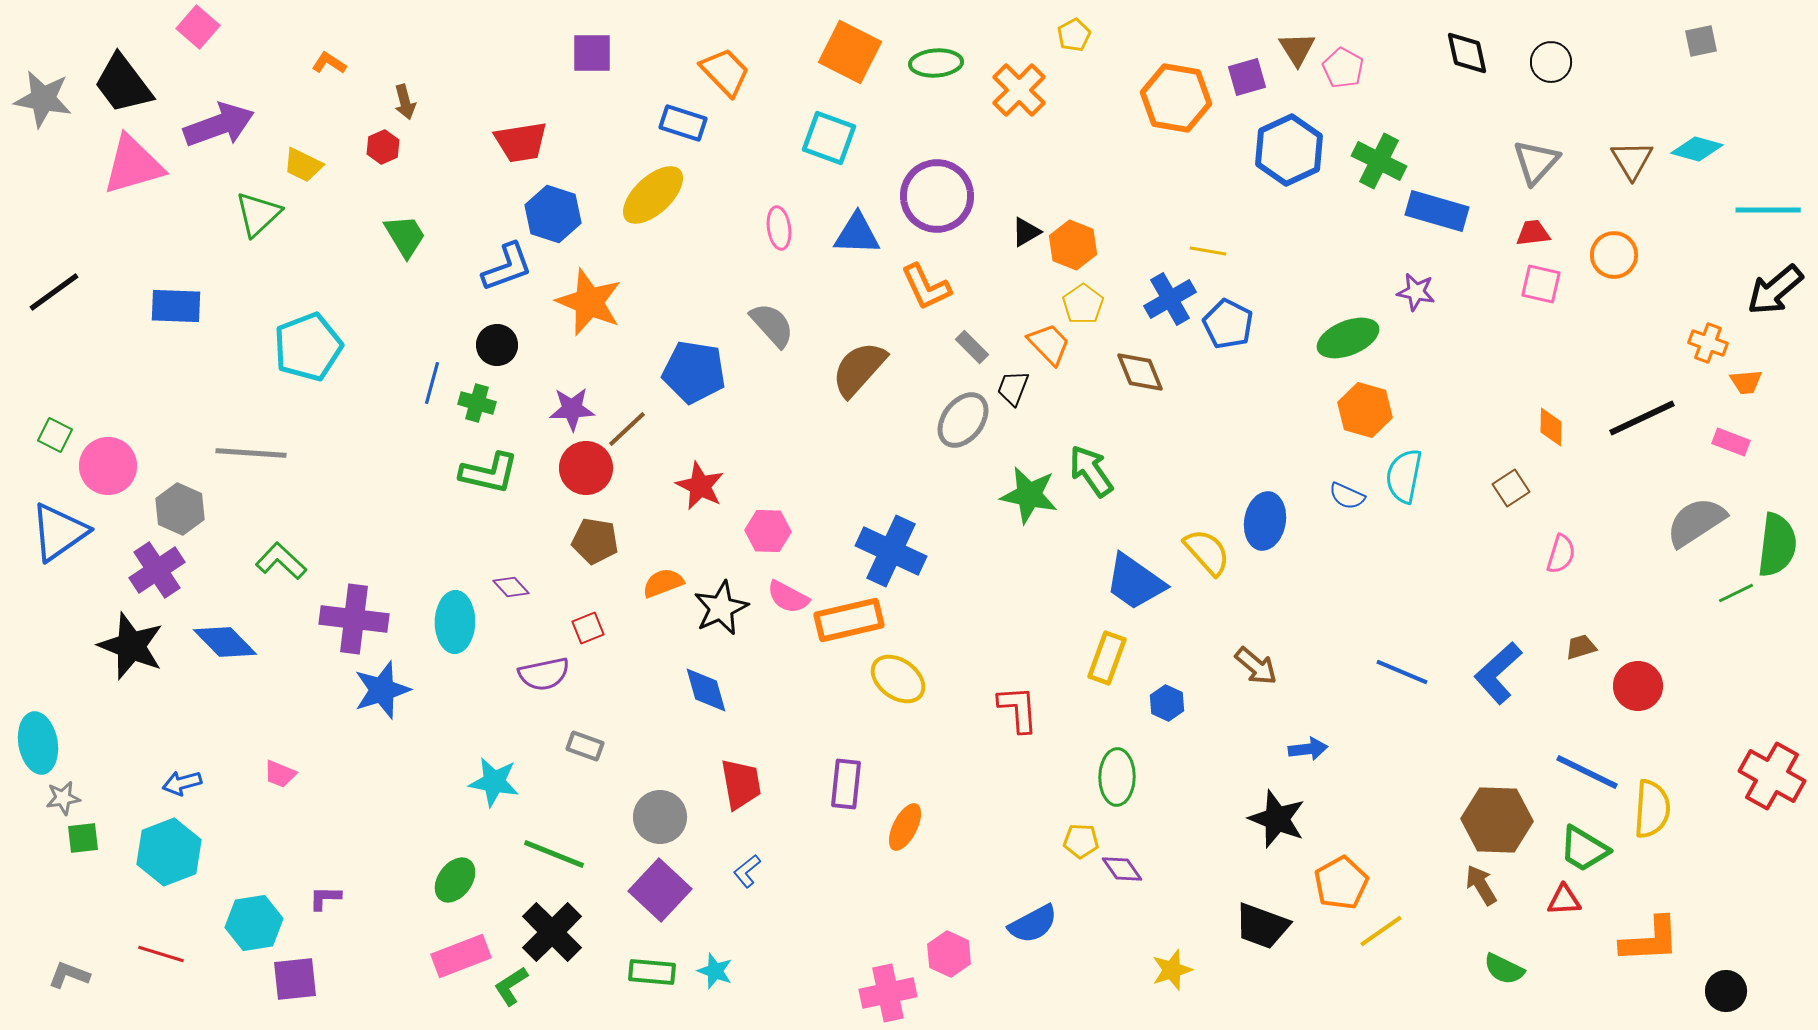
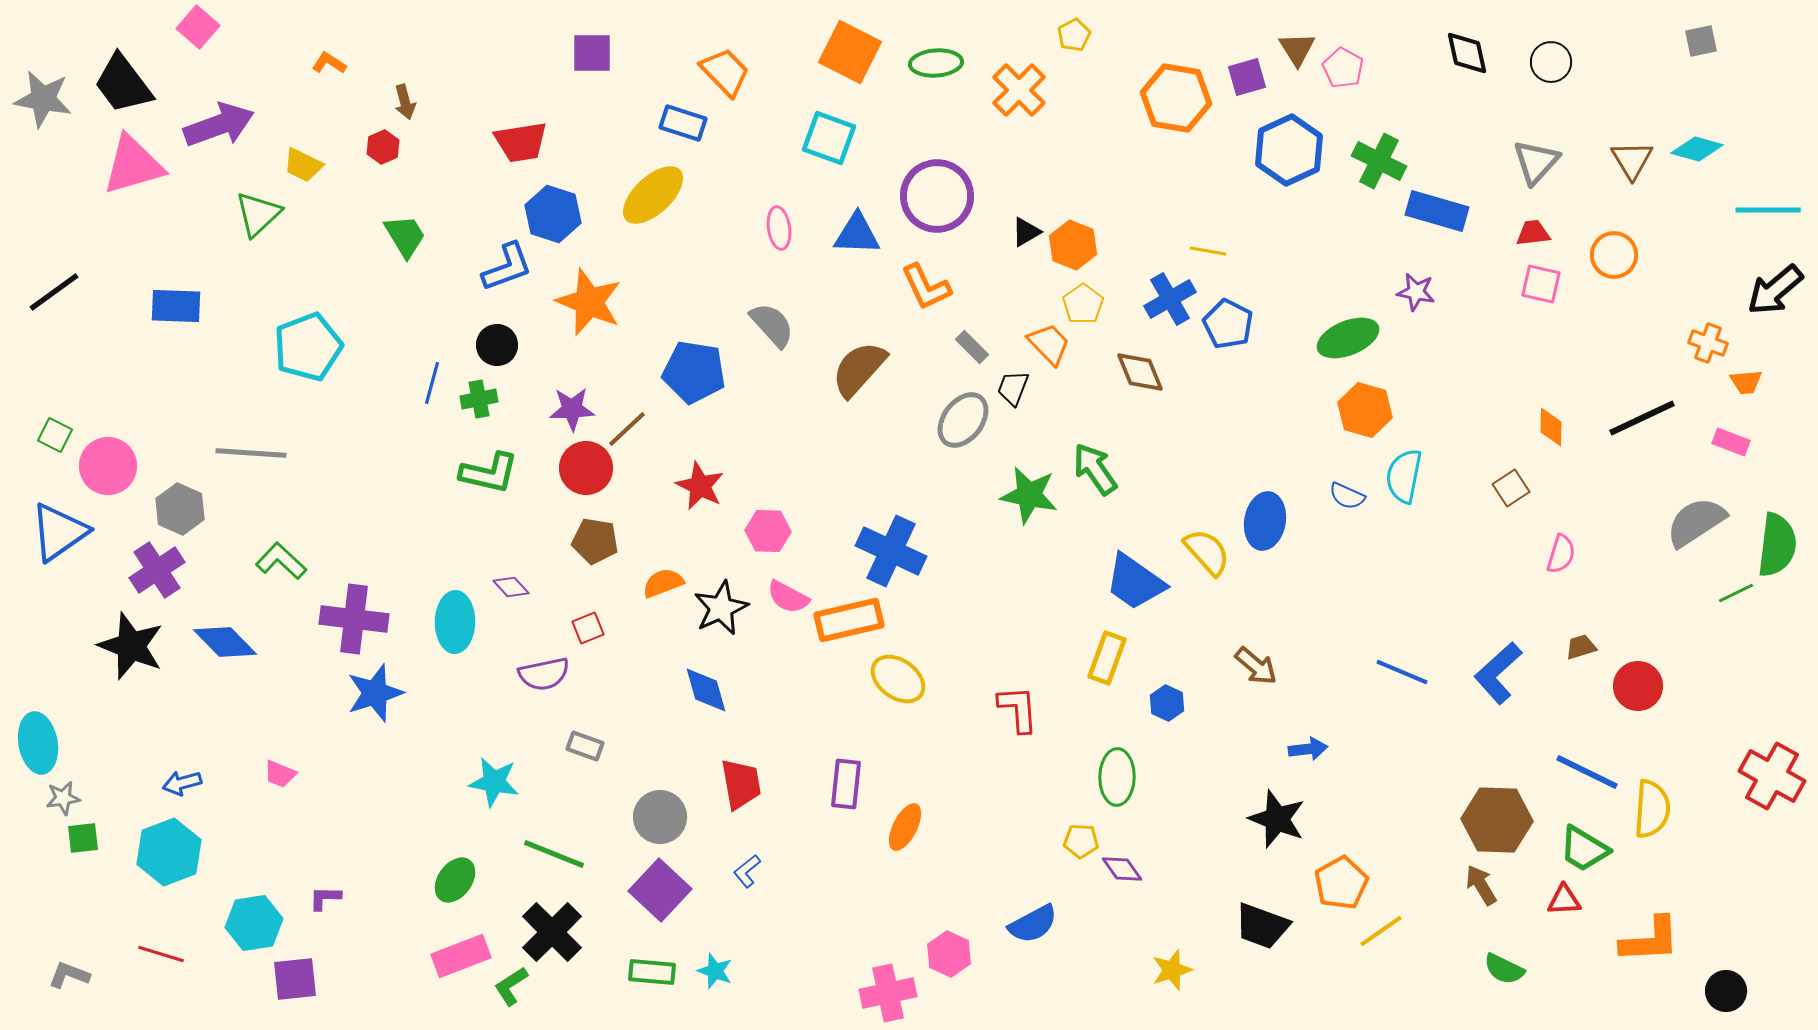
green cross at (477, 403): moved 2 px right, 4 px up; rotated 27 degrees counterclockwise
green arrow at (1091, 471): moved 4 px right, 2 px up
blue star at (382, 690): moved 7 px left, 3 px down
